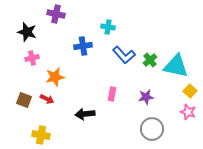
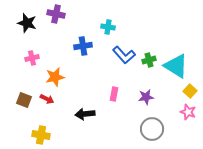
black star: moved 9 px up
green cross: moved 1 px left; rotated 24 degrees clockwise
cyan triangle: rotated 20 degrees clockwise
pink rectangle: moved 2 px right
